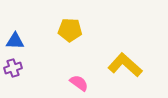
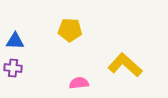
purple cross: rotated 24 degrees clockwise
pink semicircle: rotated 42 degrees counterclockwise
